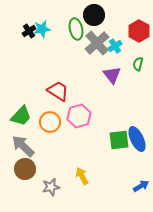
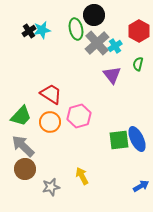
cyan star: moved 1 px down
red trapezoid: moved 7 px left, 3 px down
